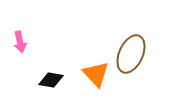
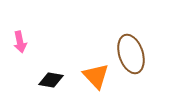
brown ellipse: rotated 42 degrees counterclockwise
orange triangle: moved 2 px down
